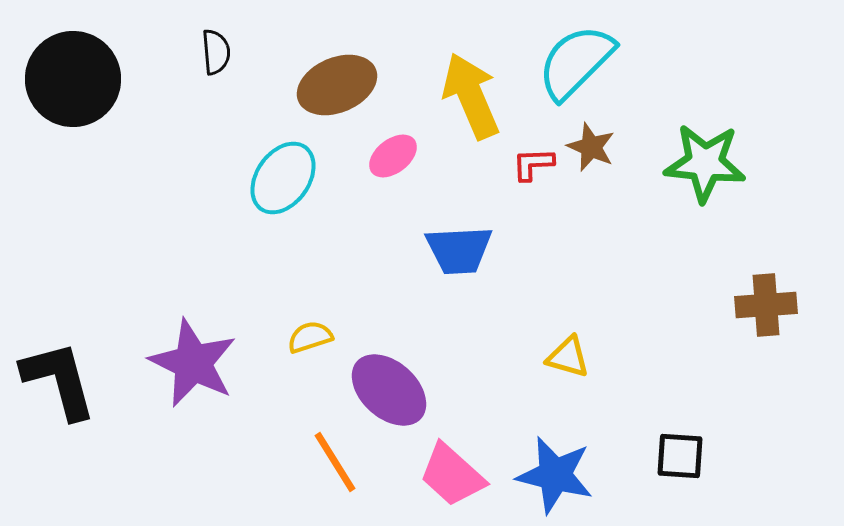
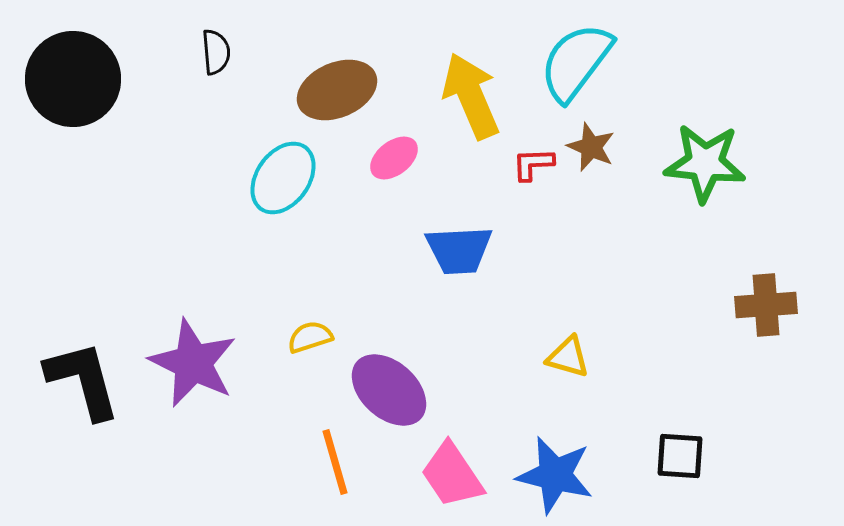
cyan semicircle: rotated 8 degrees counterclockwise
brown ellipse: moved 5 px down
pink ellipse: moved 1 px right, 2 px down
black L-shape: moved 24 px right
orange line: rotated 16 degrees clockwise
pink trapezoid: rotated 14 degrees clockwise
